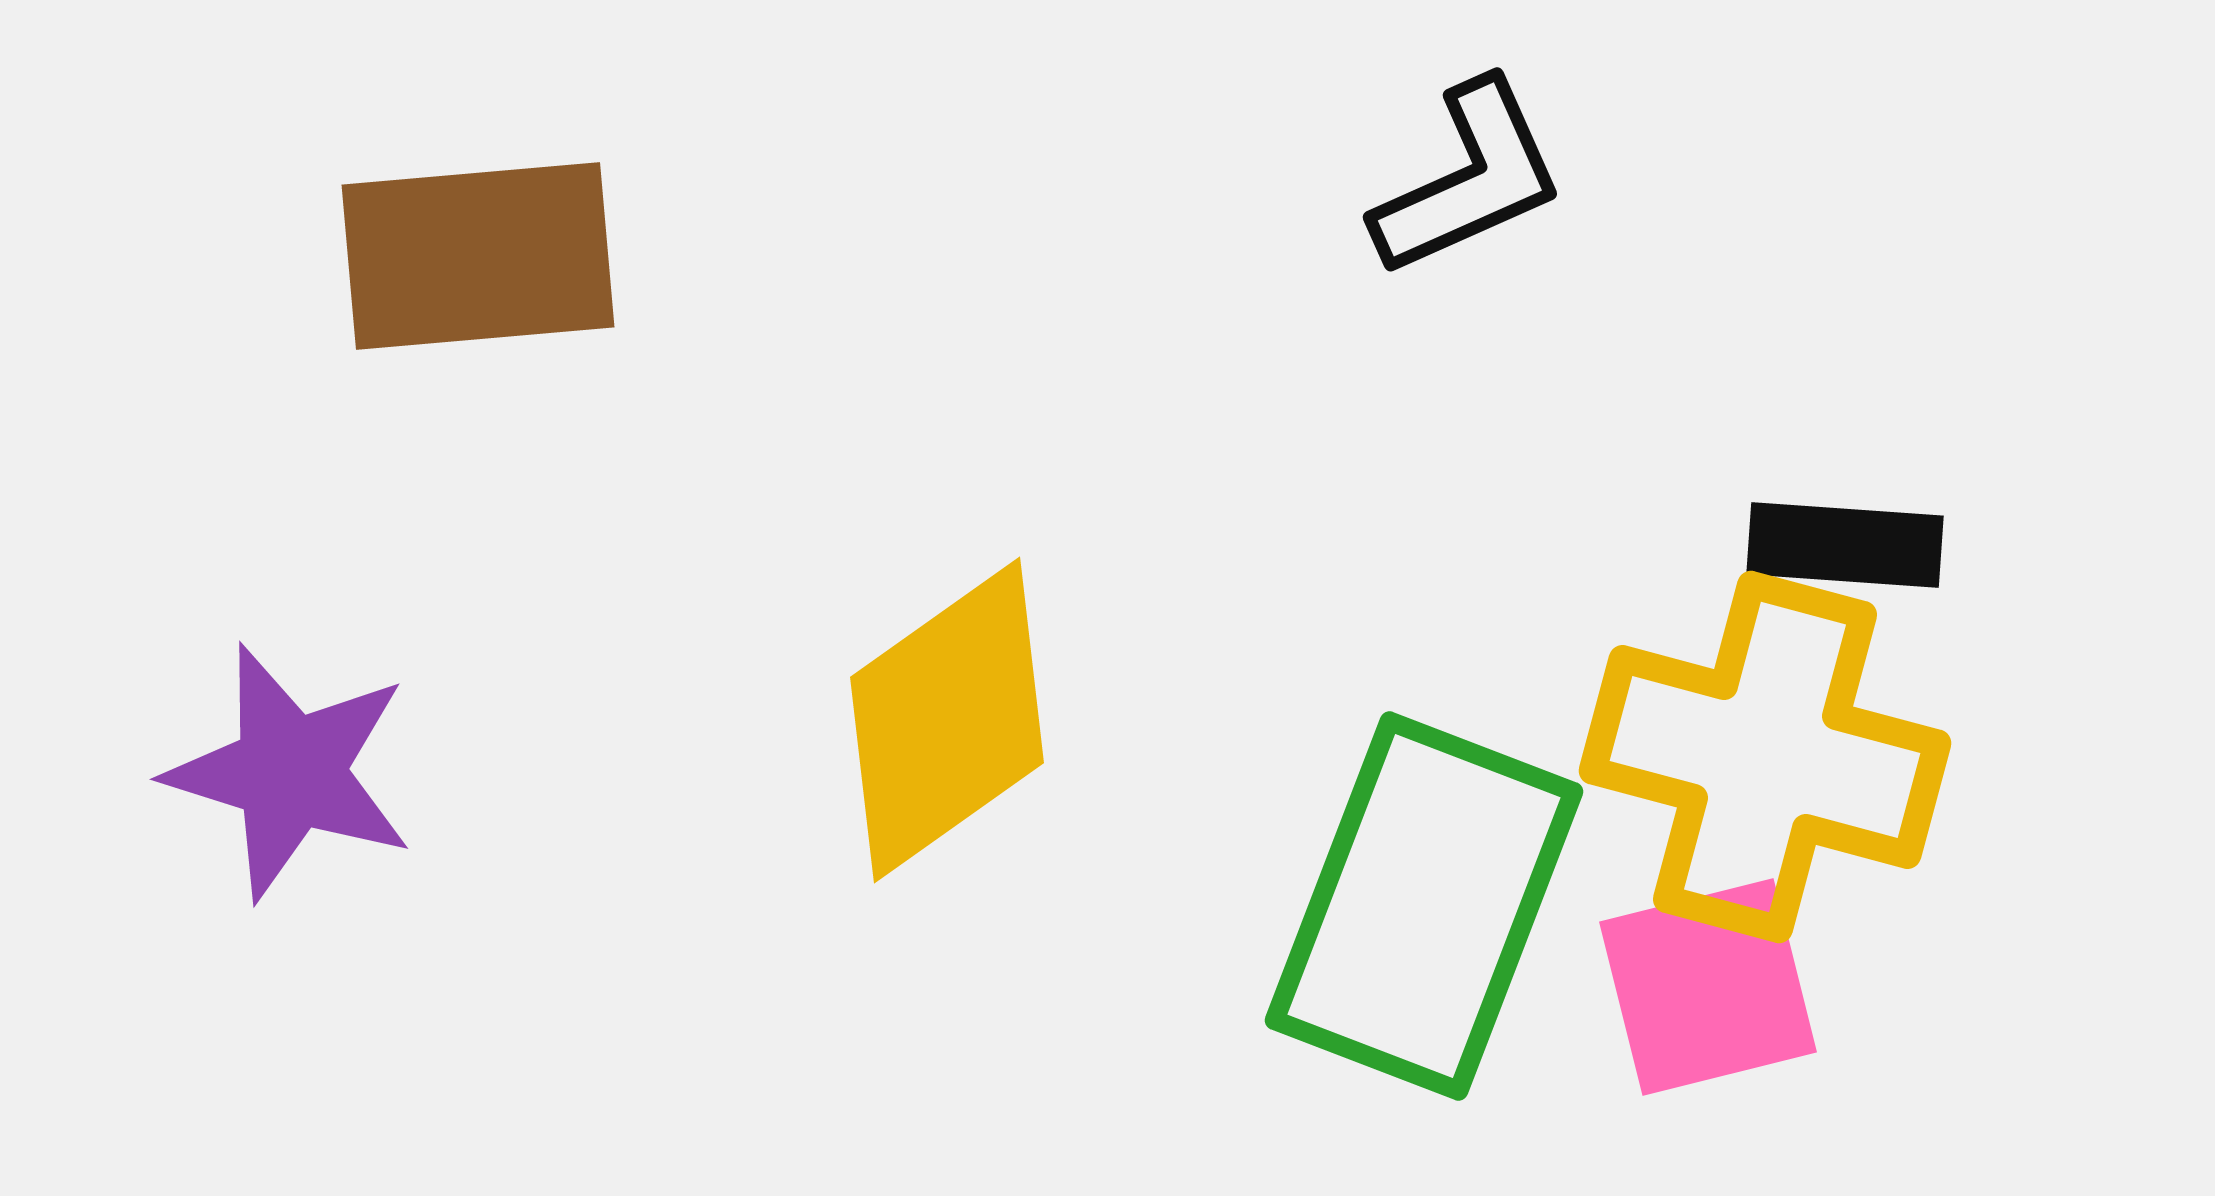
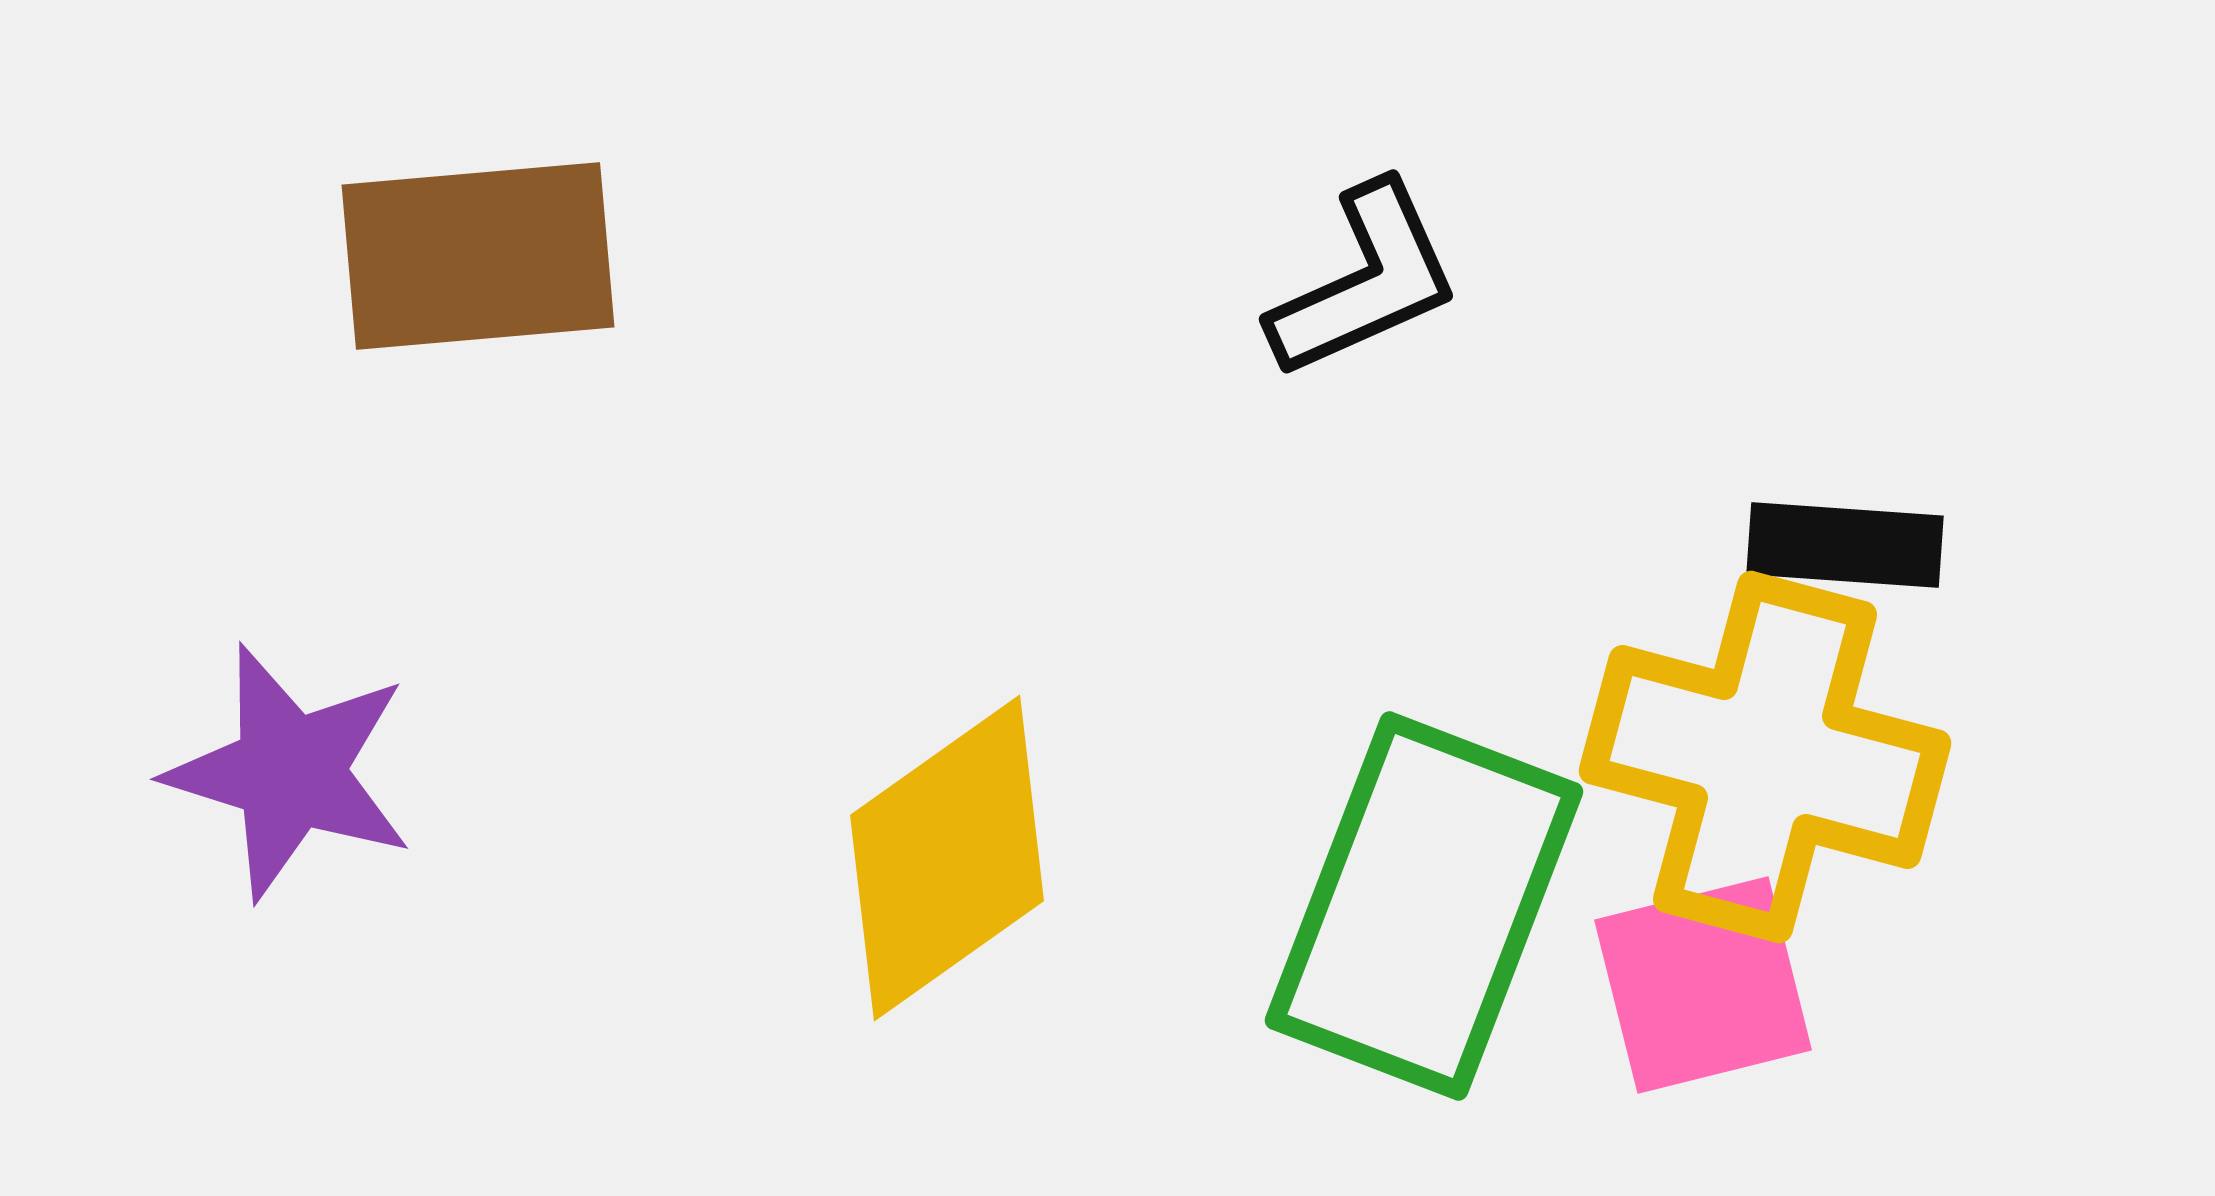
black L-shape: moved 104 px left, 102 px down
yellow diamond: moved 138 px down
pink square: moved 5 px left, 2 px up
